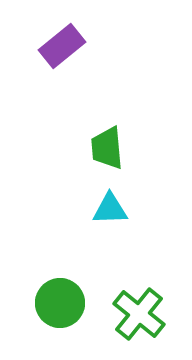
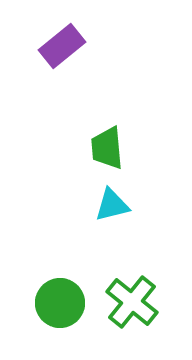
cyan triangle: moved 2 px right, 4 px up; rotated 12 degrees counterclockwise
green cross: moved 7 px left, 12 px up
